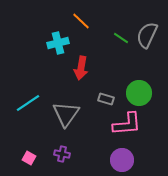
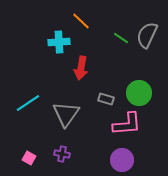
cyan cross: moved 1 px right, 1 px up; rotated 10 degrees clockwise
